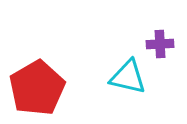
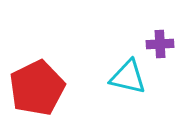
red pentagon: rotated 4 degrees clockwise
